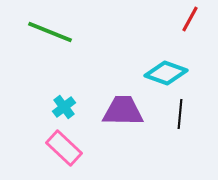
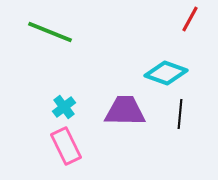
purple trapezoid: moved 2 px right
pink rectangle: moved 2 px right, 2 px up; rotated 21 degrees clockwise
